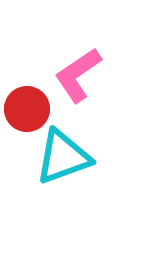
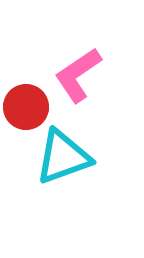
red circle: moved 1 px left, 2 px up
